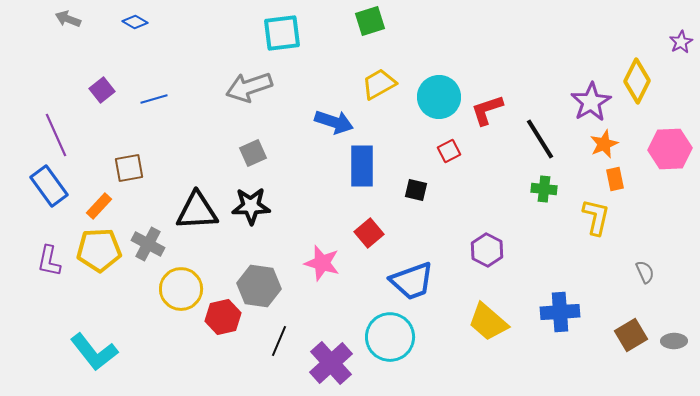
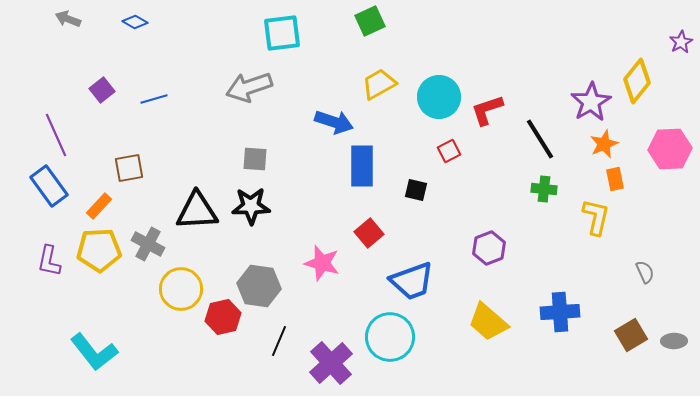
green square at (370, 21): rotated 8 degrees counterclockwise
yellow diamond at (637, 81): rotated 12 degrees clockwise
gray square at (253, 153): moved 2 px right, 6 px down; rotated 28 degrees clockwise
purple hexagon at (487, 250): moved 2 px right, 2 px up; rotated 12 degrees clockwise
